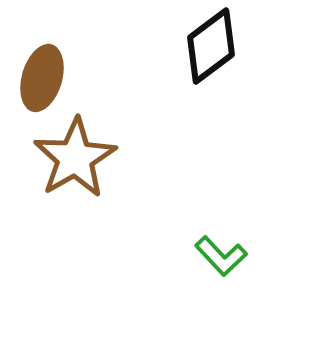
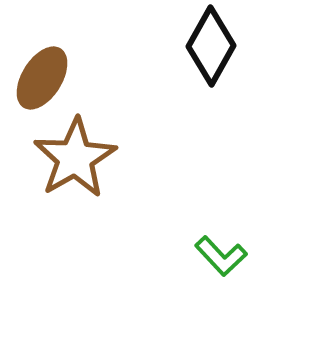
black diamond: rotated 24 degrees counterclockwise
brown ellipse: rotated 16 degrees clockwise
